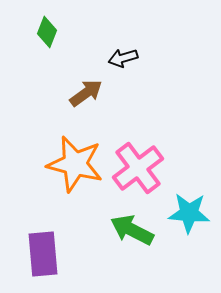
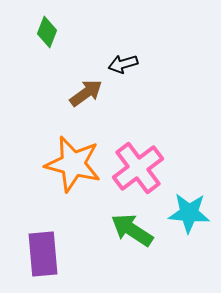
black arrow: moved 6 px down
orange star: moved 2 px left
green arrow: rotated 6 degrees clockwise
